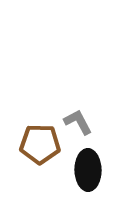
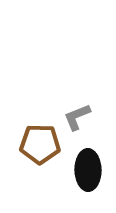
gray L-shape: moved 1 px left, 5 px up; rotated 84 degrees counterclockwise
